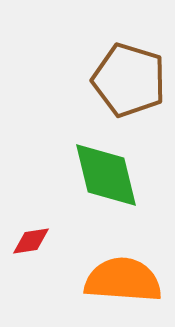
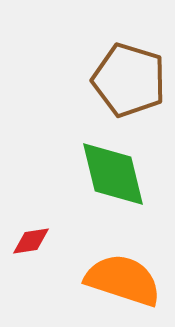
green diamond: moved 7 px right, 1 px up
orange semicircle: rotated 14 degrees clockwise
